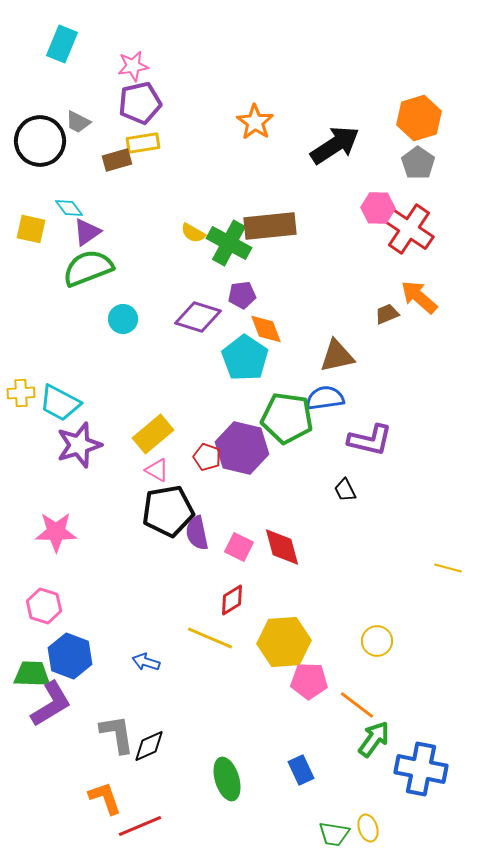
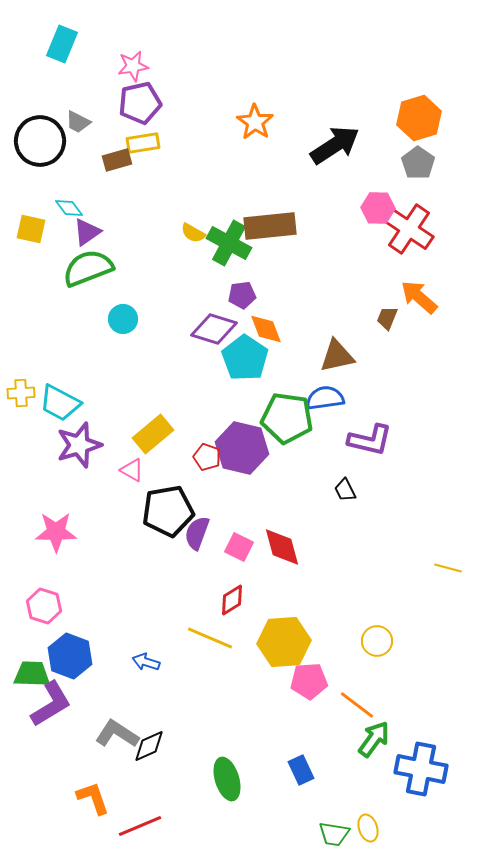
brown trapezoid at (387, 314): moved 4 px down; rotated 45 degrees counterclockwise
purple diamond at (198, 317): moved 16 px right, 12 px down
pink triangle at (157, 470): moved 25 px left
purple semicircle at (197, 533): rotated 32 degrees clockwise
pink pentagon at (309, 681): rotated 6 degrees counterclockwise
gray L-shape at (117, 734): rotated 48 degrees counterclockwise
orange L-shape at (105, 798): moved 12 px left
